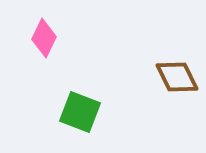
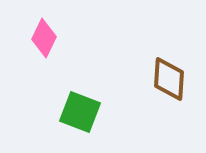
brown diamond: moved 8 px left, 2 px down; rotated 30 degrees clockwise
